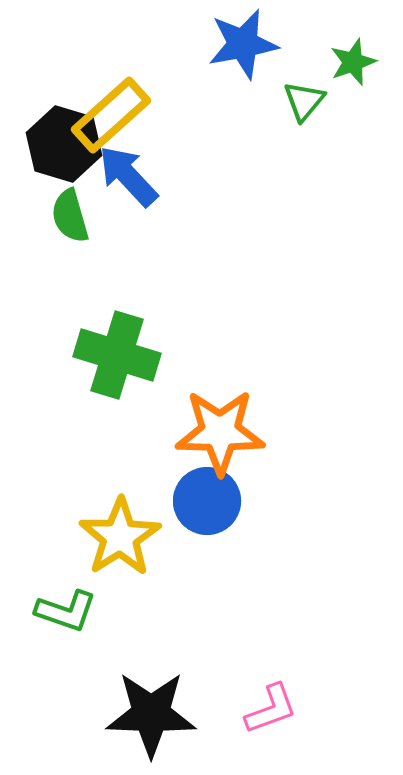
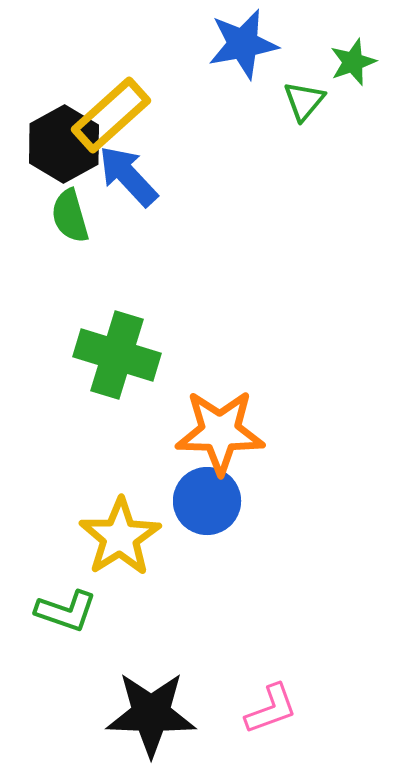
black hexagon: rotated 14 degrees clockwise
